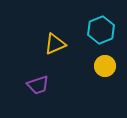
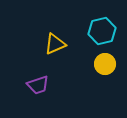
cyan hexagon: moved 1 px right, 1 px down; rotated 8 degrees clockwise
yellow circle: moved 2 px up
